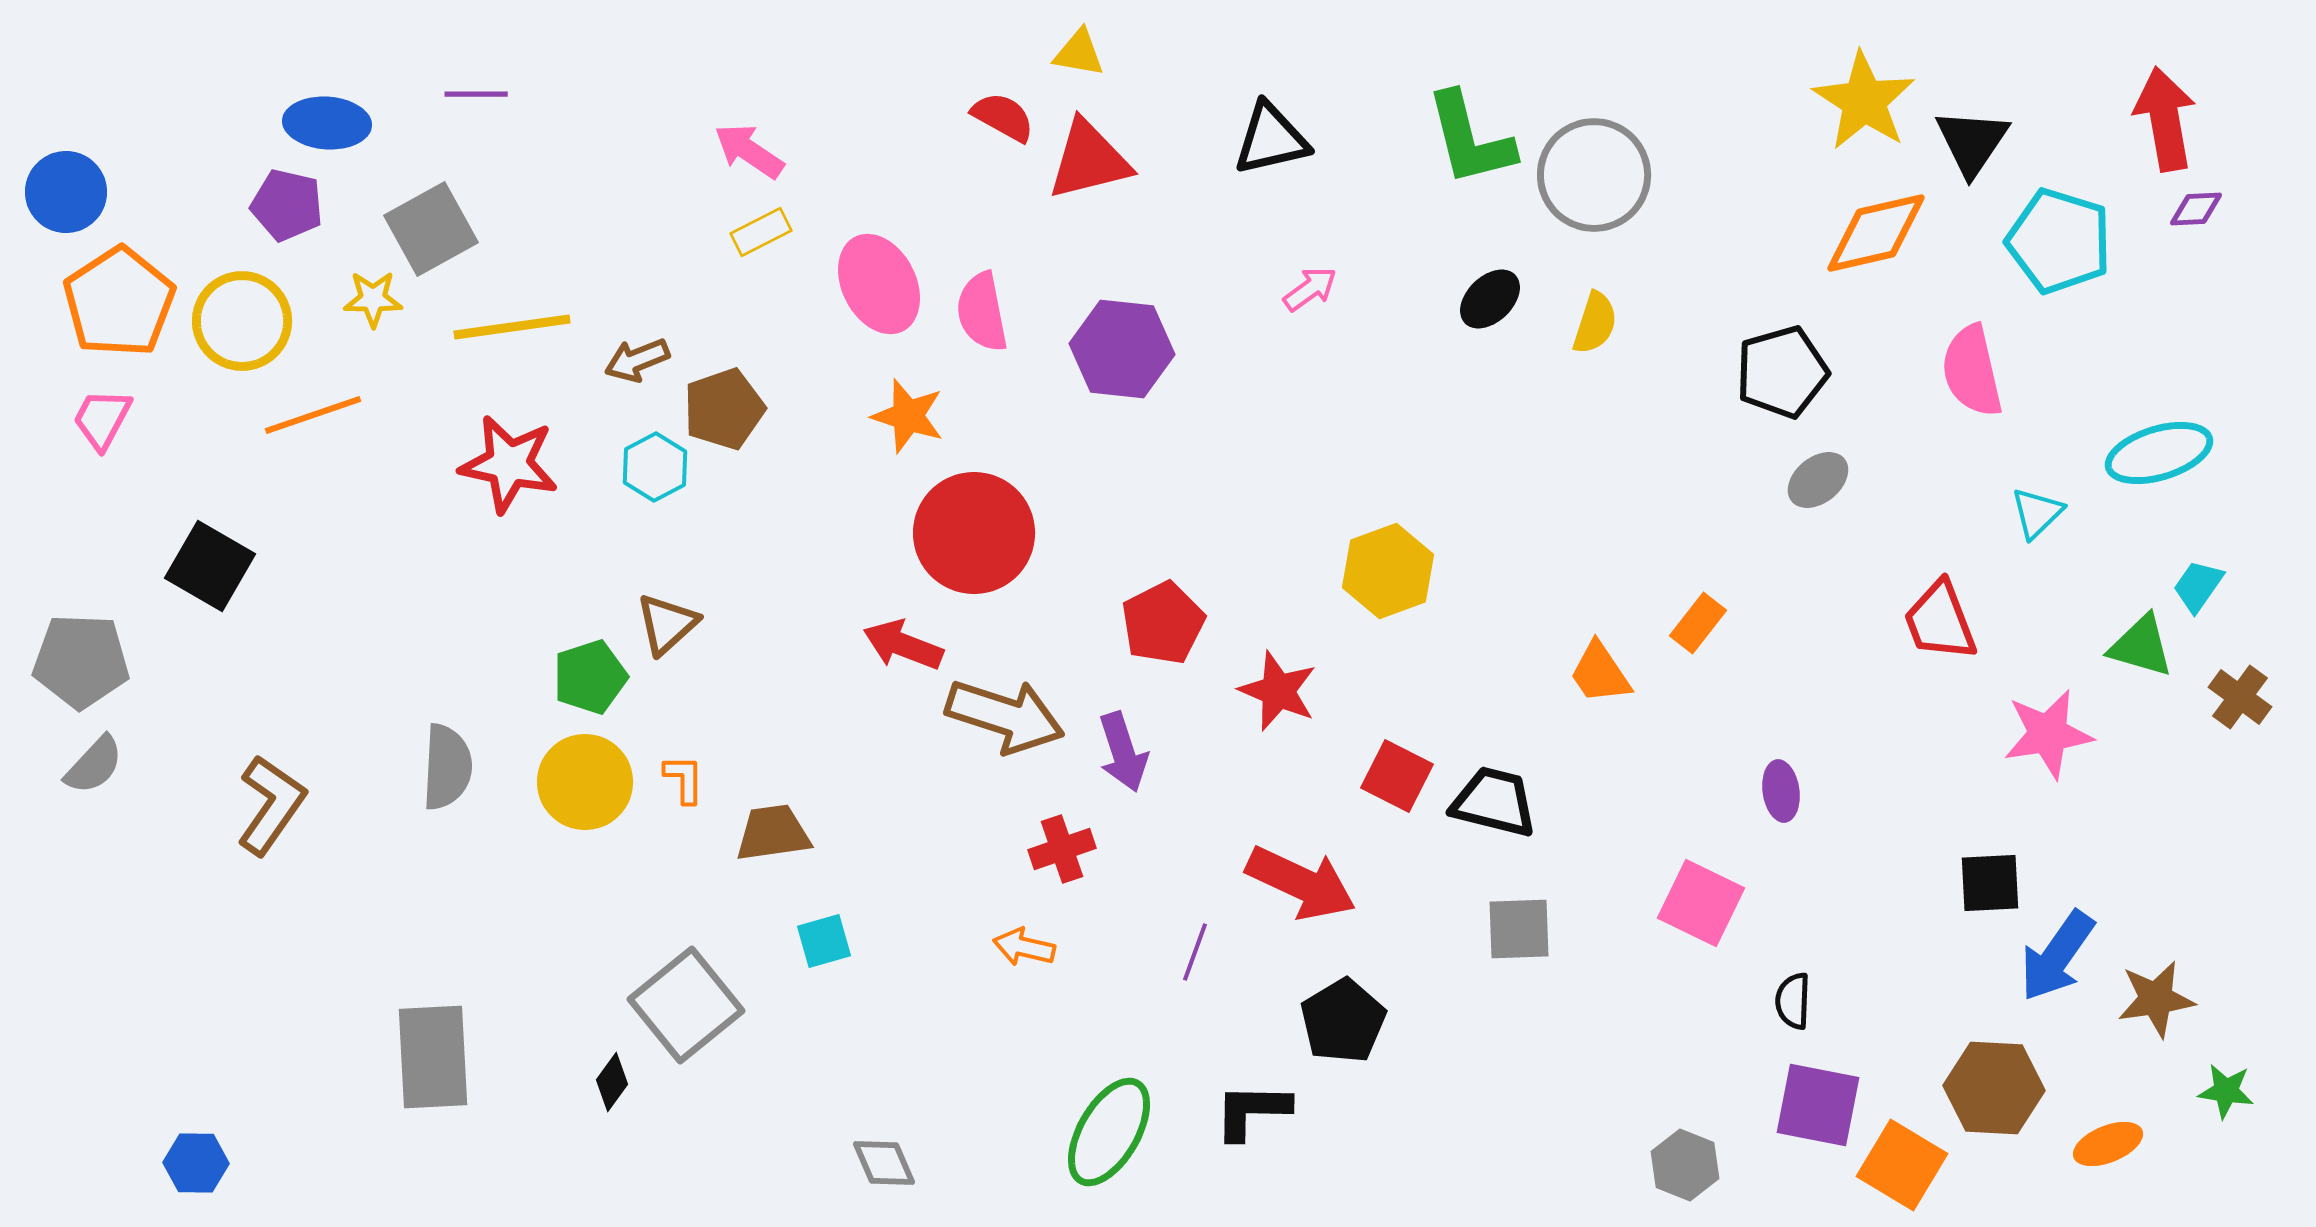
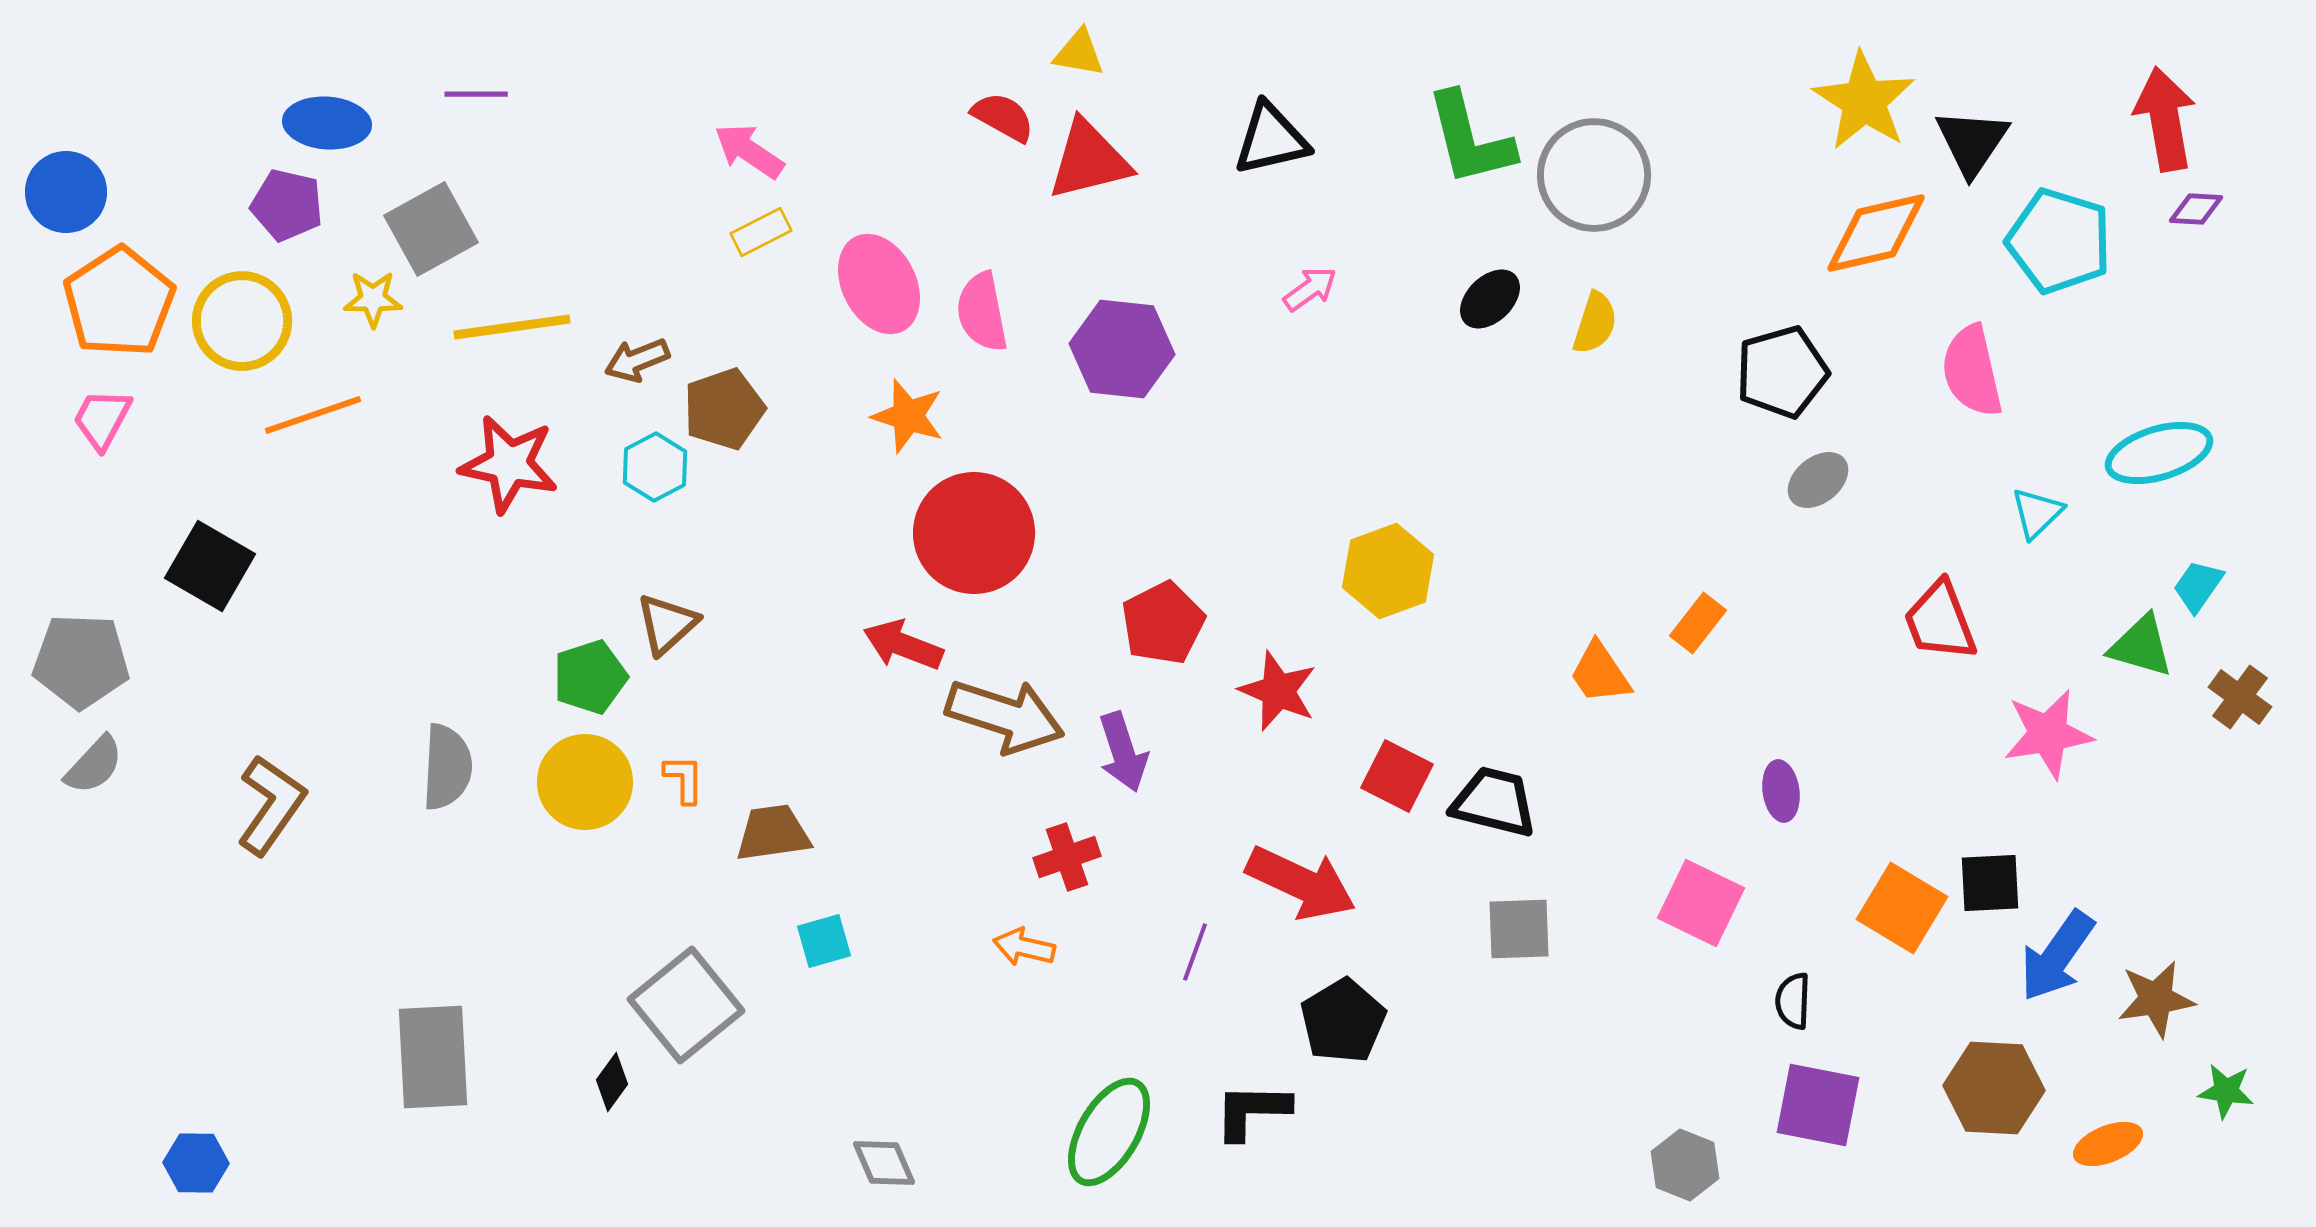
purple diamond at (2196, 209): rotated 6 degrees clockwise
red cross at (1062, 849): moved 5 px right, 8 px down
orange square at (1902, 1165): moved 257 px up
